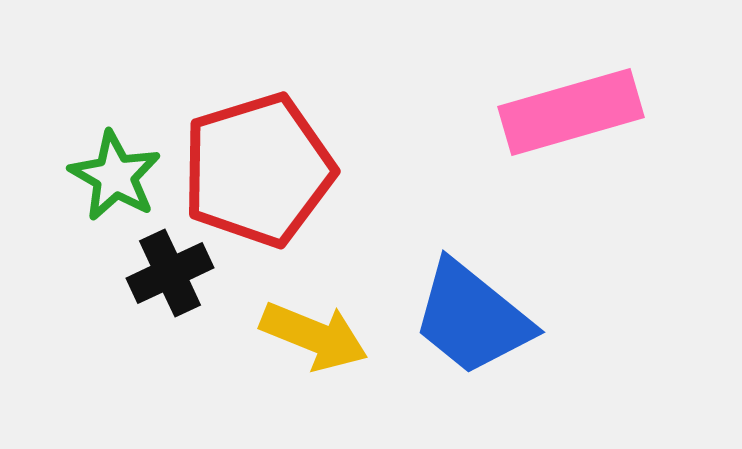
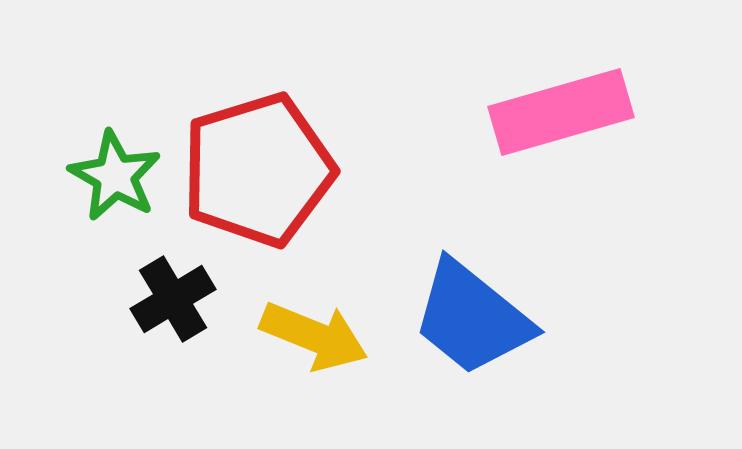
pink rectangle: moved 10 px left
black cross: moved 3 px right, 26 px down; rotated 6 degrees counterclockwise
